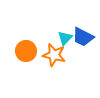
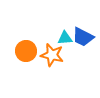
cyan triangle: rotated 42 degrees clockwise
orange star: moved 2 px left
